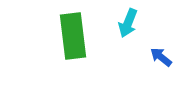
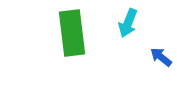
green rectangle: moved 1 px left, 3 px up
